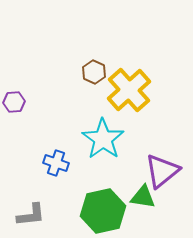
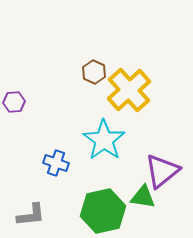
cyan star: moved 1 px right, 1 px down
